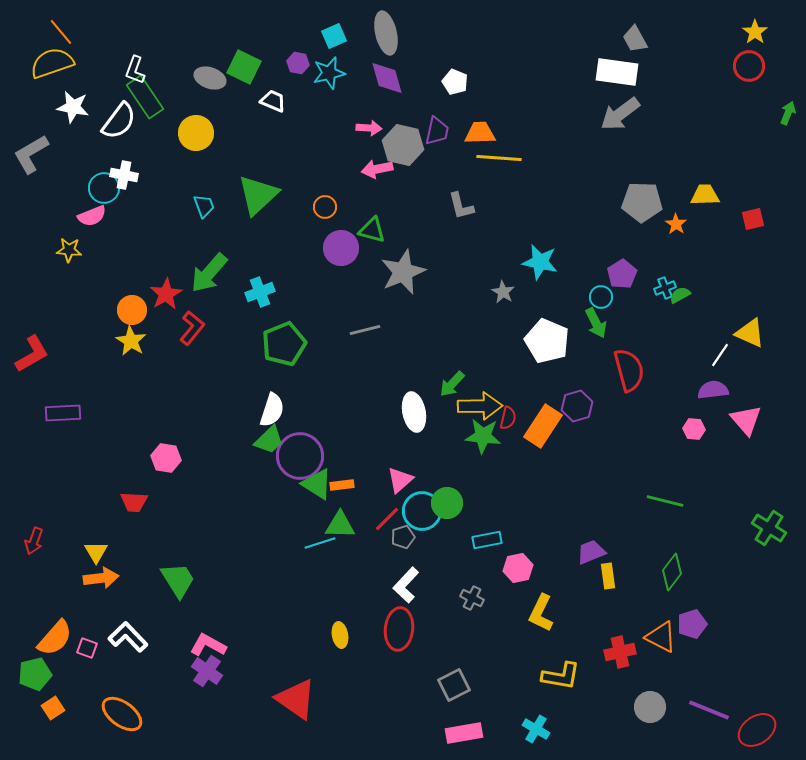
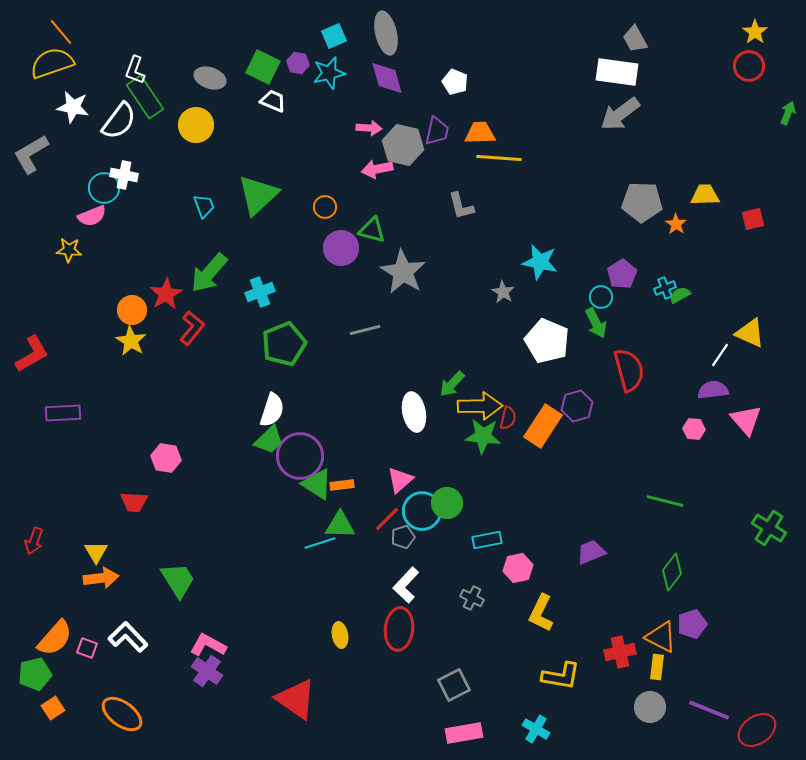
green square at (244, 67): moved 19 px right
yellow circle at (196, 133): moved 8 px up
gray star at (403, 272): rotated 18 degrees counterclockwise
yellow rectangle at (608, 576): moved 49 px right, 91 px down; rotated 15 degrees clockwise
